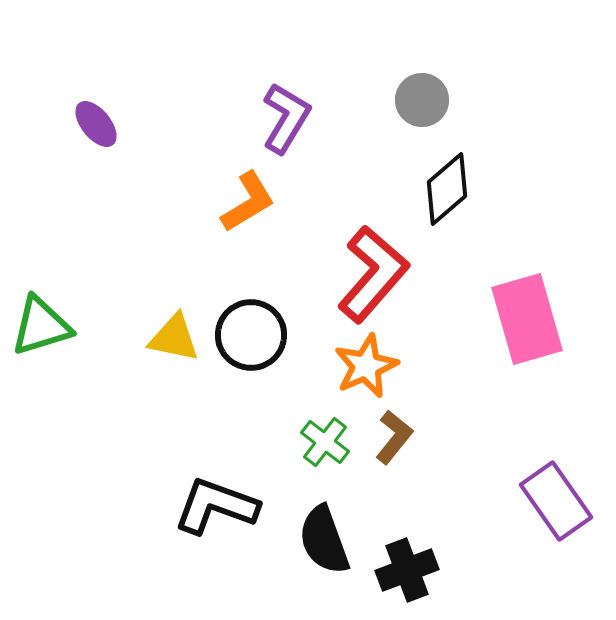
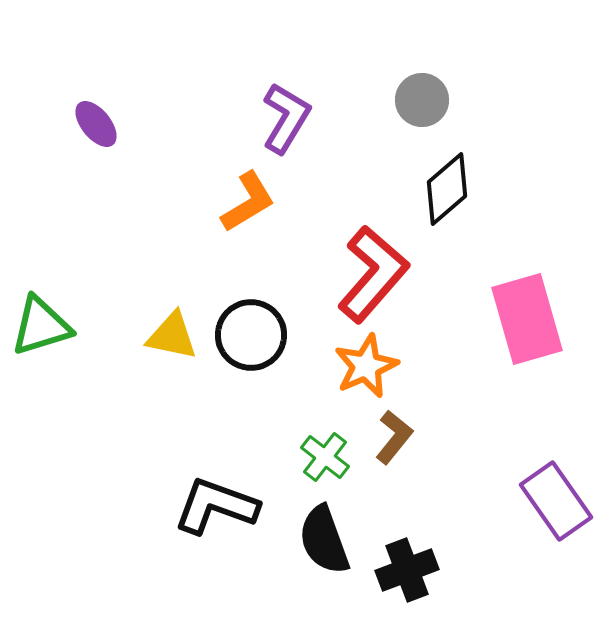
yellow triangle: moved 2 px left, 2 px up
green cross: moved 15 px down
